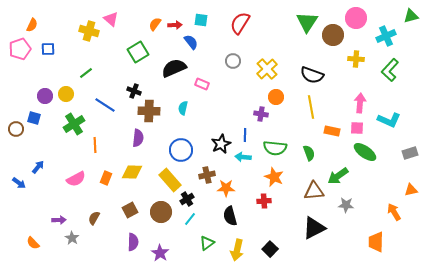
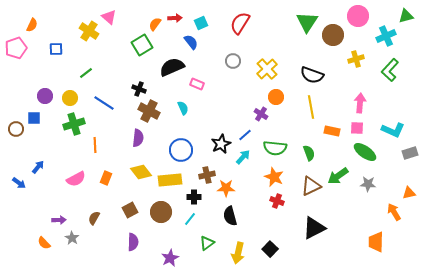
green triangle at (411, 16): moved 5 px left
pink circle at (356, 18): moved 2 px right, 2 px up
pink triangle at (111, 19): moved 2 px left, 2 px up
cyan square at (201, 20): moved 3 px down; rotated 32 degrees counterclockwise
red arrow at (175, 25): moved 7 px up
yellow cross at (89, 31): rotated 18 degrees clockwise
pink pentagon at (20, 49): moved 4 px left, 1 px up
blue square at (48, 49): moved 8 px right
green square at (138, 52): moved 4 px right, 7 px up
yellow cross at (356, 59): rotated 21 degrees counterclockwise
black semicircle at (174, 68): moved 2 px left, 1 px up
pink rectangle at (202, 84): moved 5 px left
black cross at (134, 91): moved 5 px right, 2 px up
yellow circle at (66, 94): moved 4 px right, 4 px down
blue line at (105, 105): moved 1 px left, 2 px up
cyan semicircle at (183, 108): rotated 144 degrees clockwise
brown cross at (149, 111): rotated 25 degrees clockwise
purple cross at (261, 114): rotated 24 degrees clockwise
blue square at (34, 118): rotated 16 degrees counterclockwise
cyan L-shape at (389, 120): moved 4 px right, 10 px down
green cross at (74, 124): rotated 15 degrees clockwise
blue line at (245, 135): rotated 48 degrees clockwise
cyan arrow at (243, 157): rotated 126 degrees clockwise
yellow diamond at (132, 172): moved 9 px right; rotated 50 degrees clockwise
yellow rectangle at (170, 180): rotated 55 degrees counterclockwise
orange triangle at (411, 190): moved 2 px left, 3 px down
brown triangle at (314, 191): moved 3 px left, 5 px up; rotated 20 degrees counterclockwise
black cross at (187, 199): moved 7 px right, 2 px up; rotated 32 degrees clockwise
red cross at (264, 201): moved 13 px right; rotated 24 degrees clockwise
gray star at (346, 205): moved 22 px right, 21 px up
orange semicircle at (33, 243): moved 11 px right
yellow arrow at (237, 250): moved 1 px right, 3 px down
purple star at (160, 253): moved 10 px right, 5 px down; rotated 12 degrees clockwise
